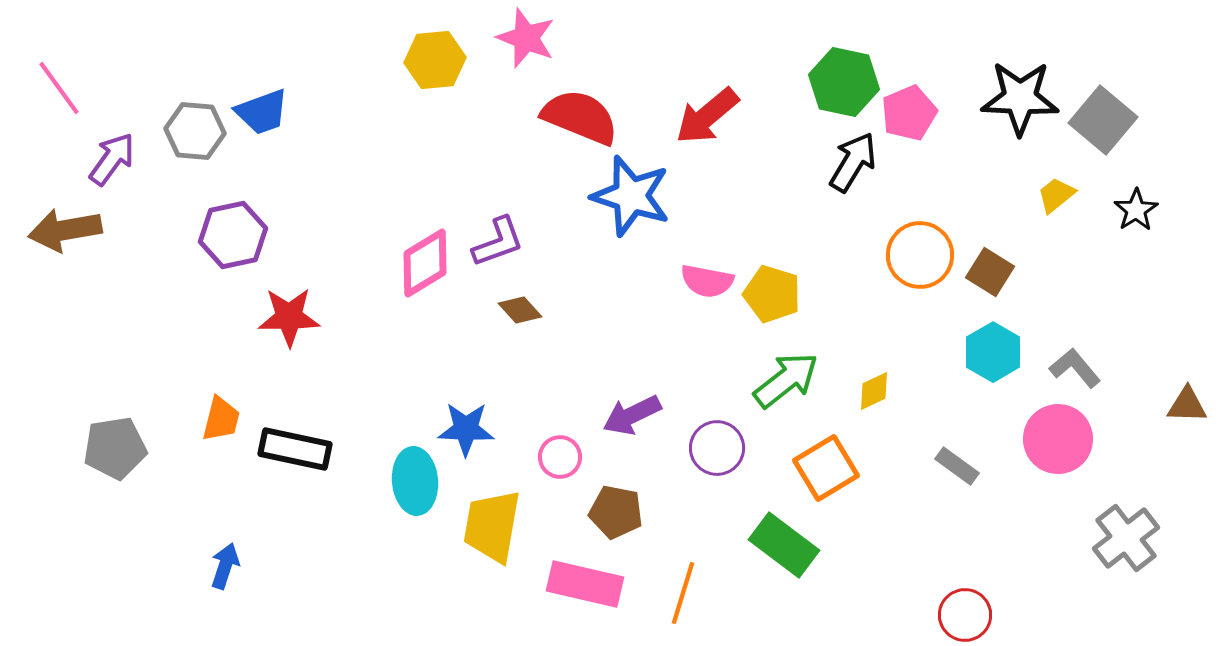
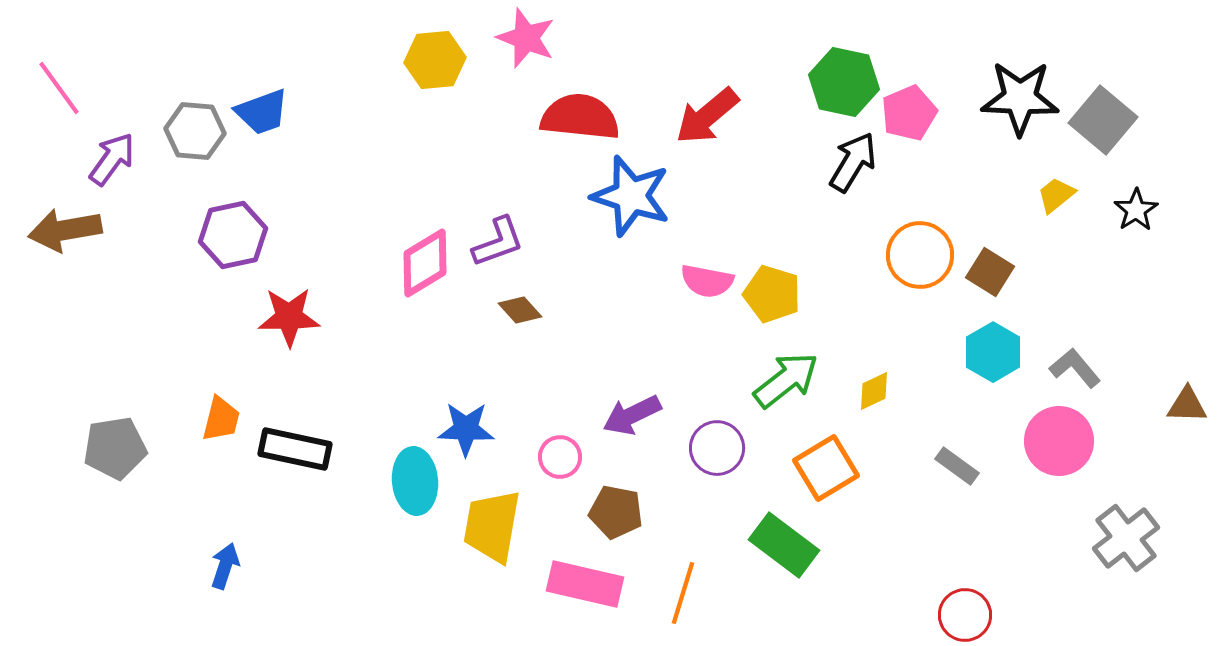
red semicircle at (580, 117): rotated 16 degrees counterclockwise
pink circle at (1058, 439): moved 1 px right, 2 px down
